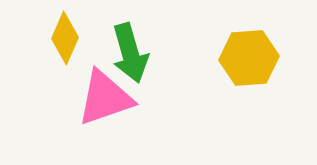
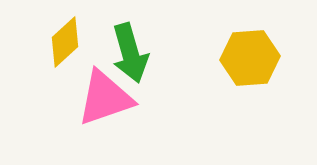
yellow diamond: moved 4 px down; rotated 24 degrees clockwise
yellow hexagon: moved 1 px right
